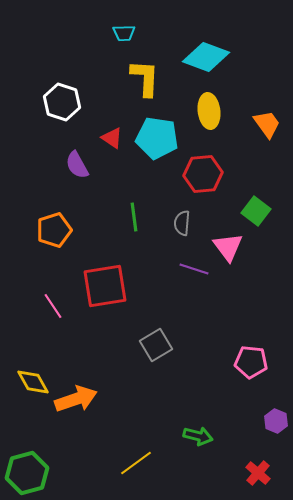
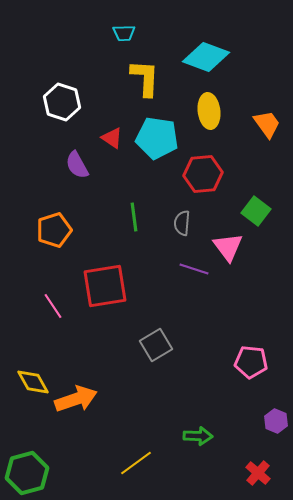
green arrow: rotated 12 degrees counterclockwise
